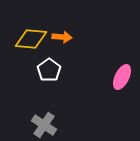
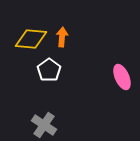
orange arrow: rotated 90 degrees counterclockwise
pink ellipse: rotated 50 degrees counterclockwise
